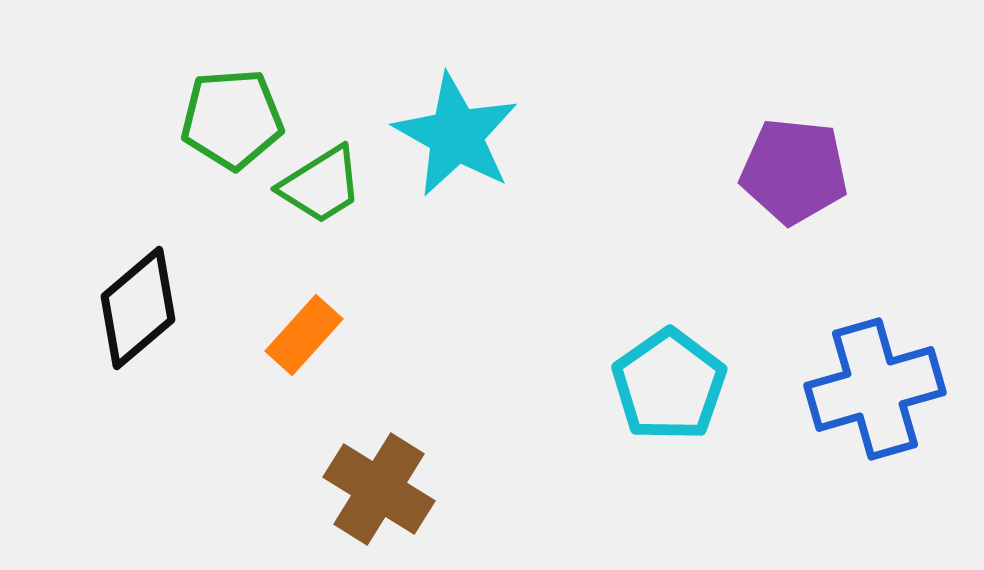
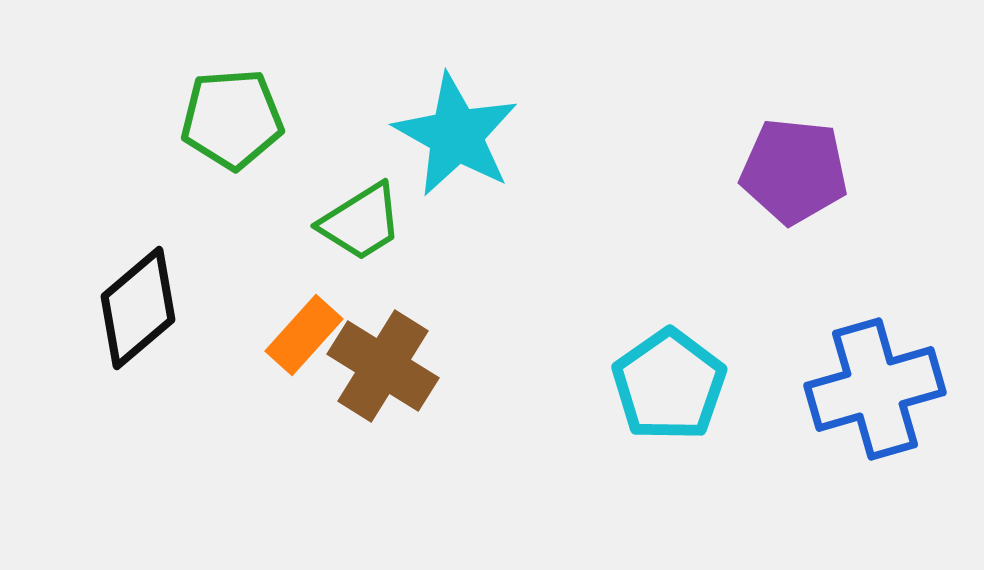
green trapezoid: moved 40 px right, 37 px down
brown cross: moved 4 px right, 123 px up
